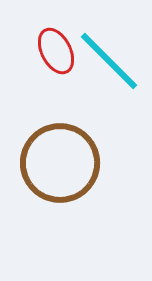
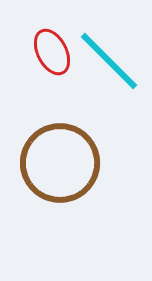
red ellipse: moved 4 px left, 1 px down
